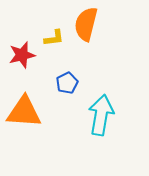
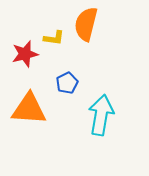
yellow L-shape: rotated 15 degrees clockwise
red star: moved 3 px right, 1 px up
orange triangle: moved 5 px right, 3 px up
